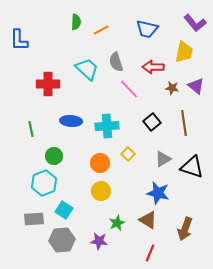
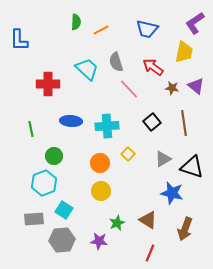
purple L-shape: rotated 95 degrees clockwise
red arrow: rotated 35 degrees clockwise
blue star: moved 14 px right
